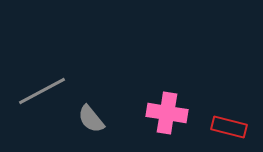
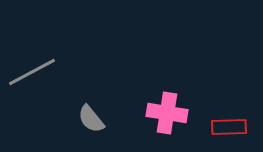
gray line: moved 10 px left, 19 px up
red rectangle: rotated 16 degrees counterclockwise
